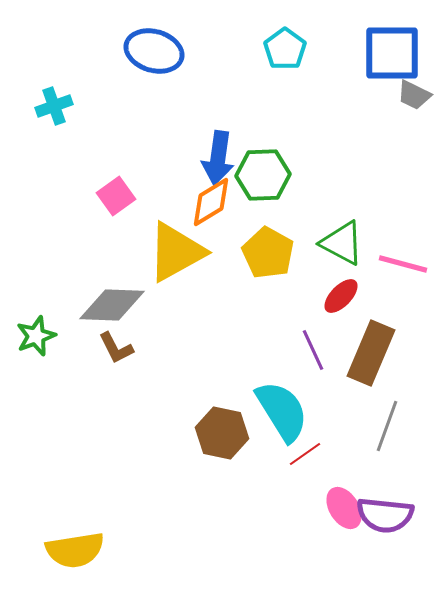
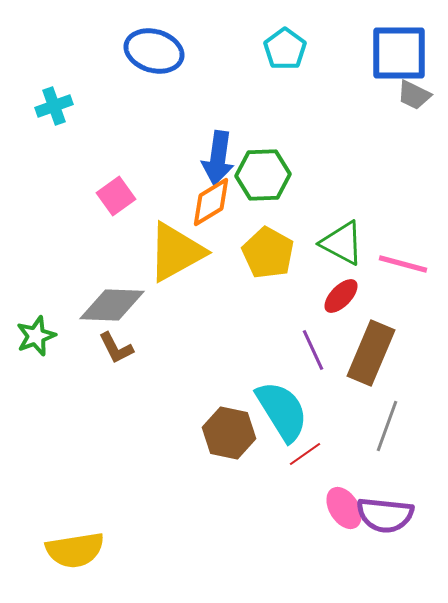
blue square: moved 7 px right
brown hexagon: moved 7 px right
